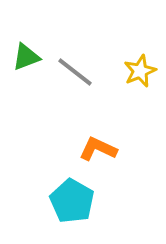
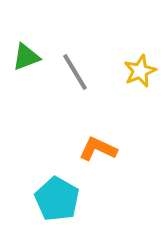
gray line: rotated 21 degrees clockwise
cyan pentagon: moved 15 px left, 2 px up
